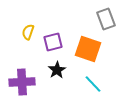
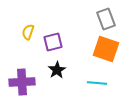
orange square: moved 18 px right
cyan line: moved 4 px right, 1 px up; rotated 42 degrees counterclockwise
